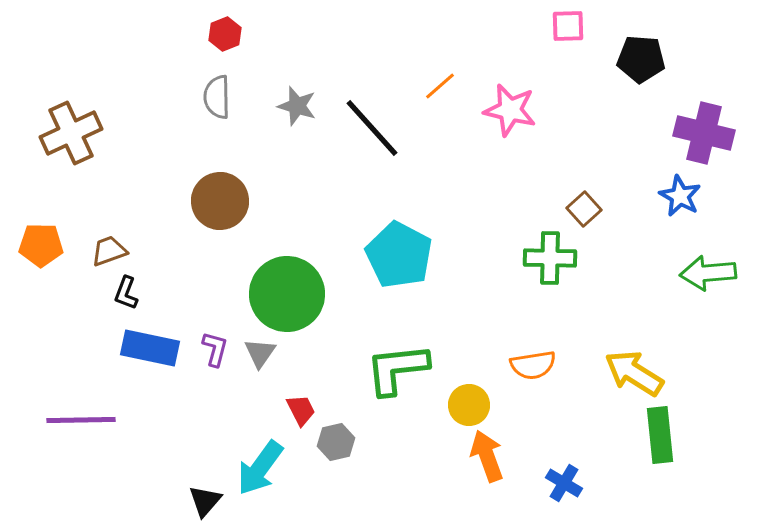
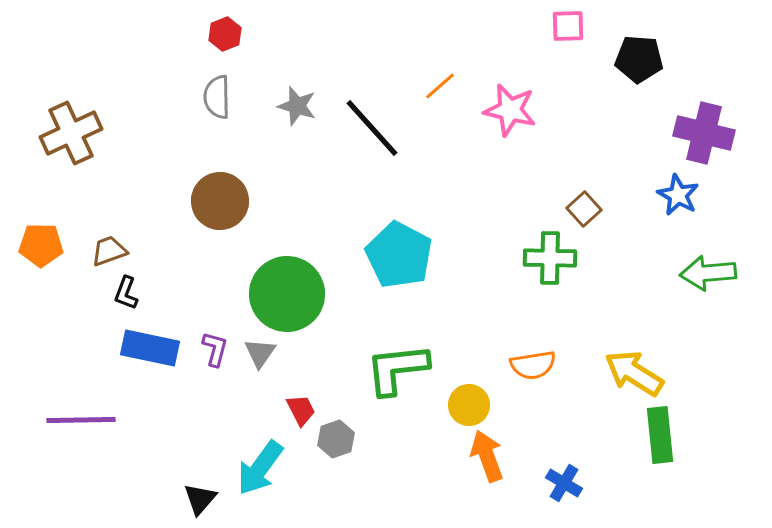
black pentagon: moved 2 px left
blue star: moved 2 px left, 1 px up
gray hexagon: moved 3 px up; rotated 6 degrees counterclockwise
black triangle: moved 5 px left, 2 px up
